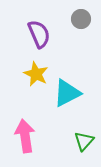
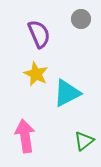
green triangle: rotated 10 degrees clockwise
